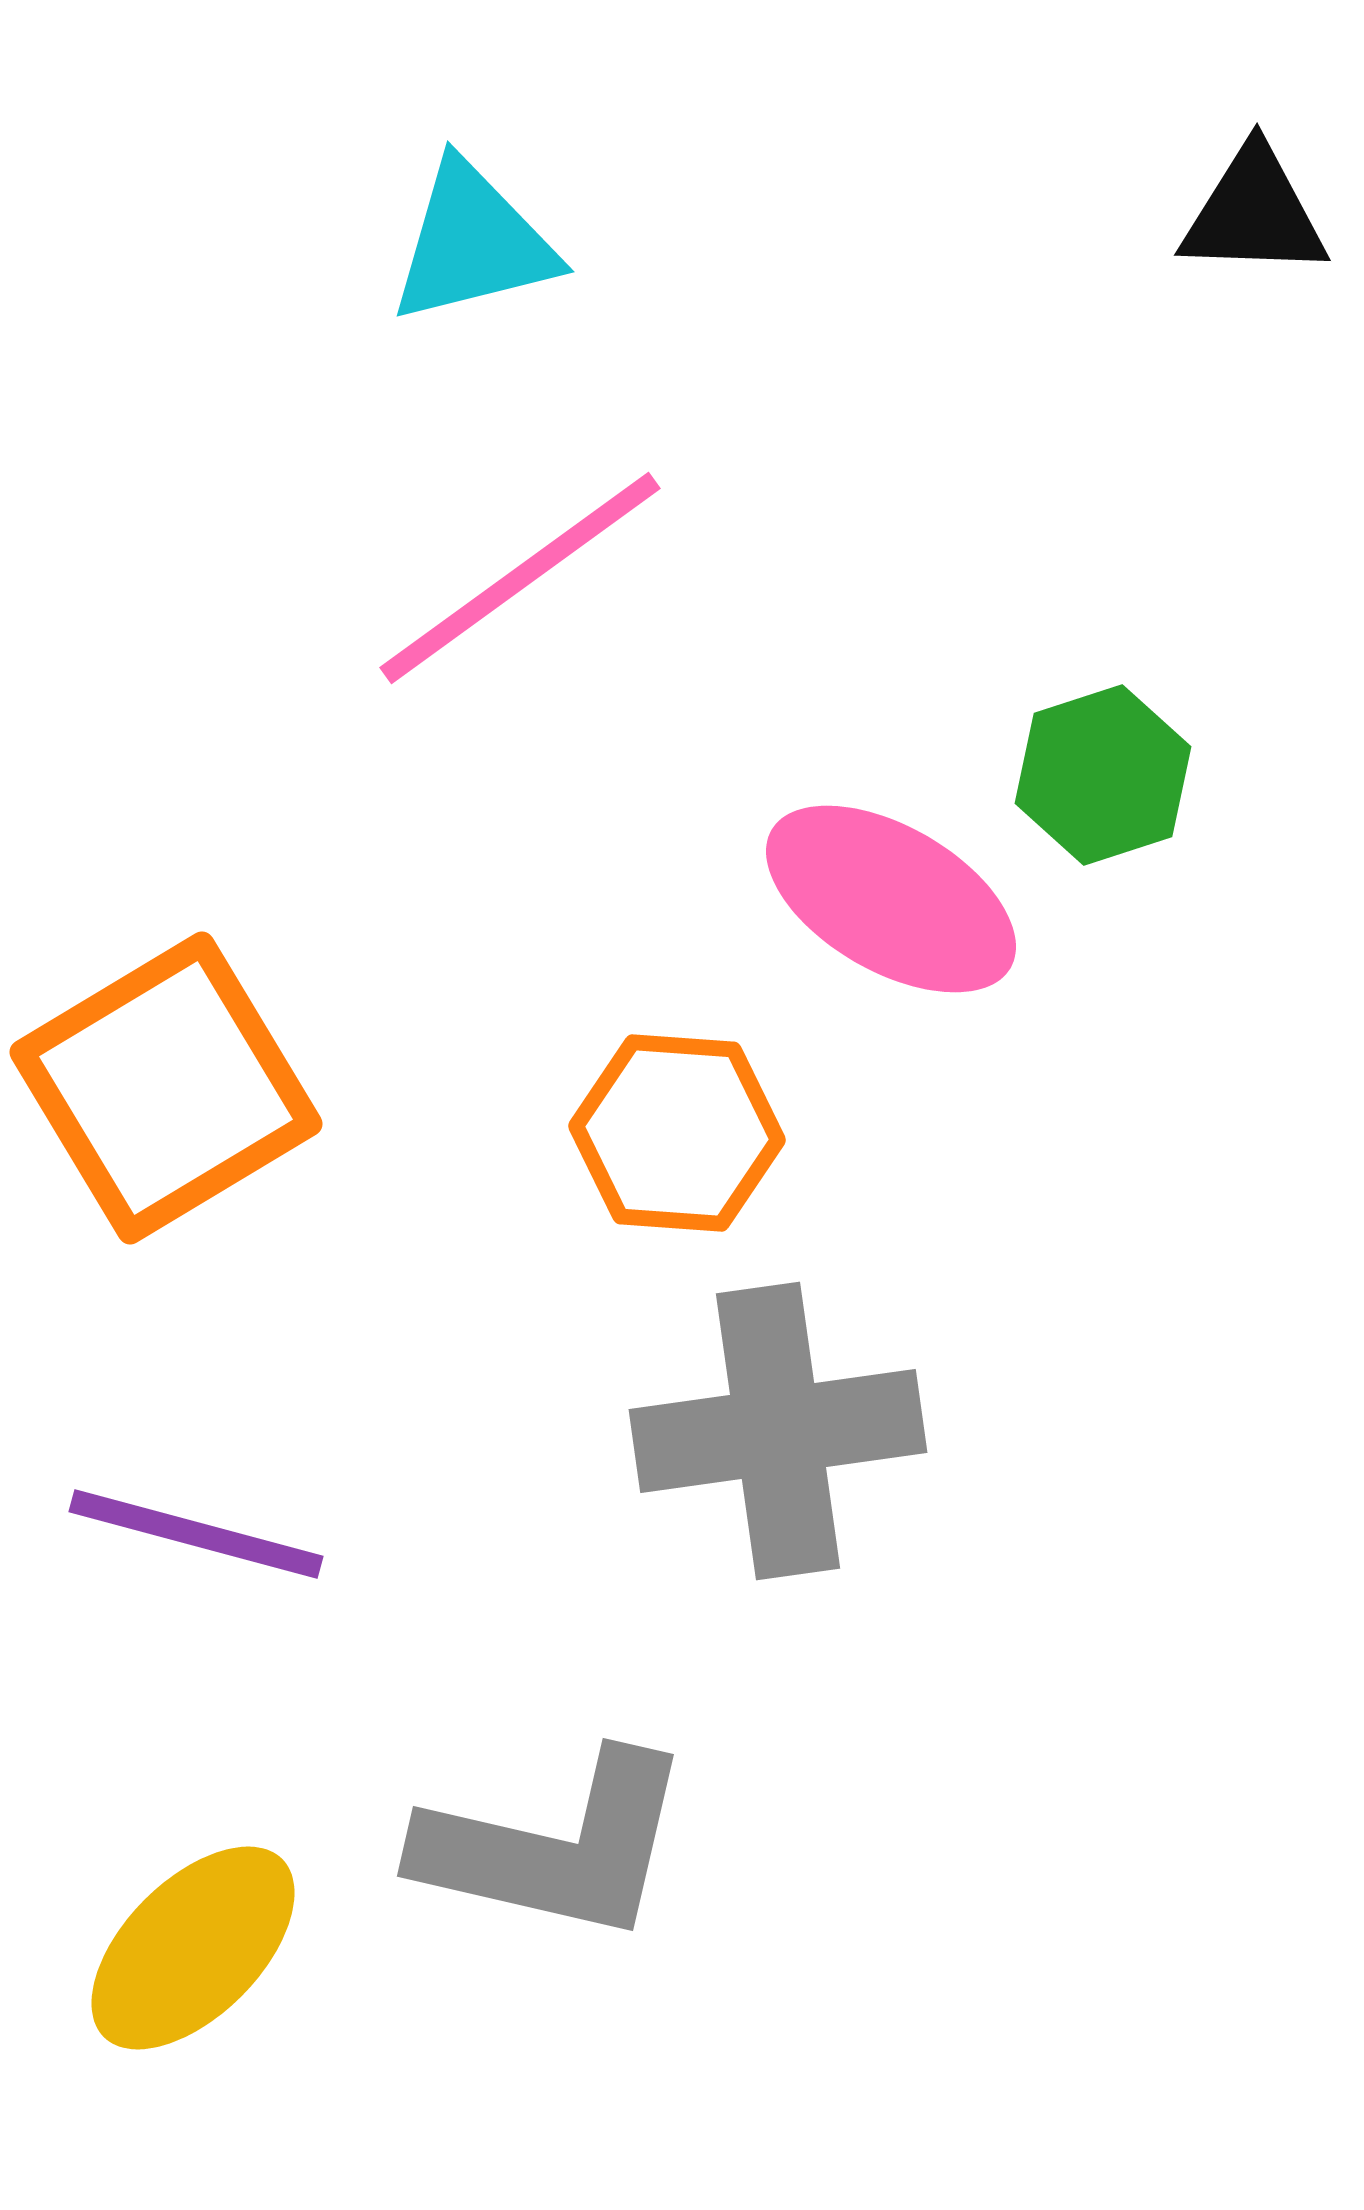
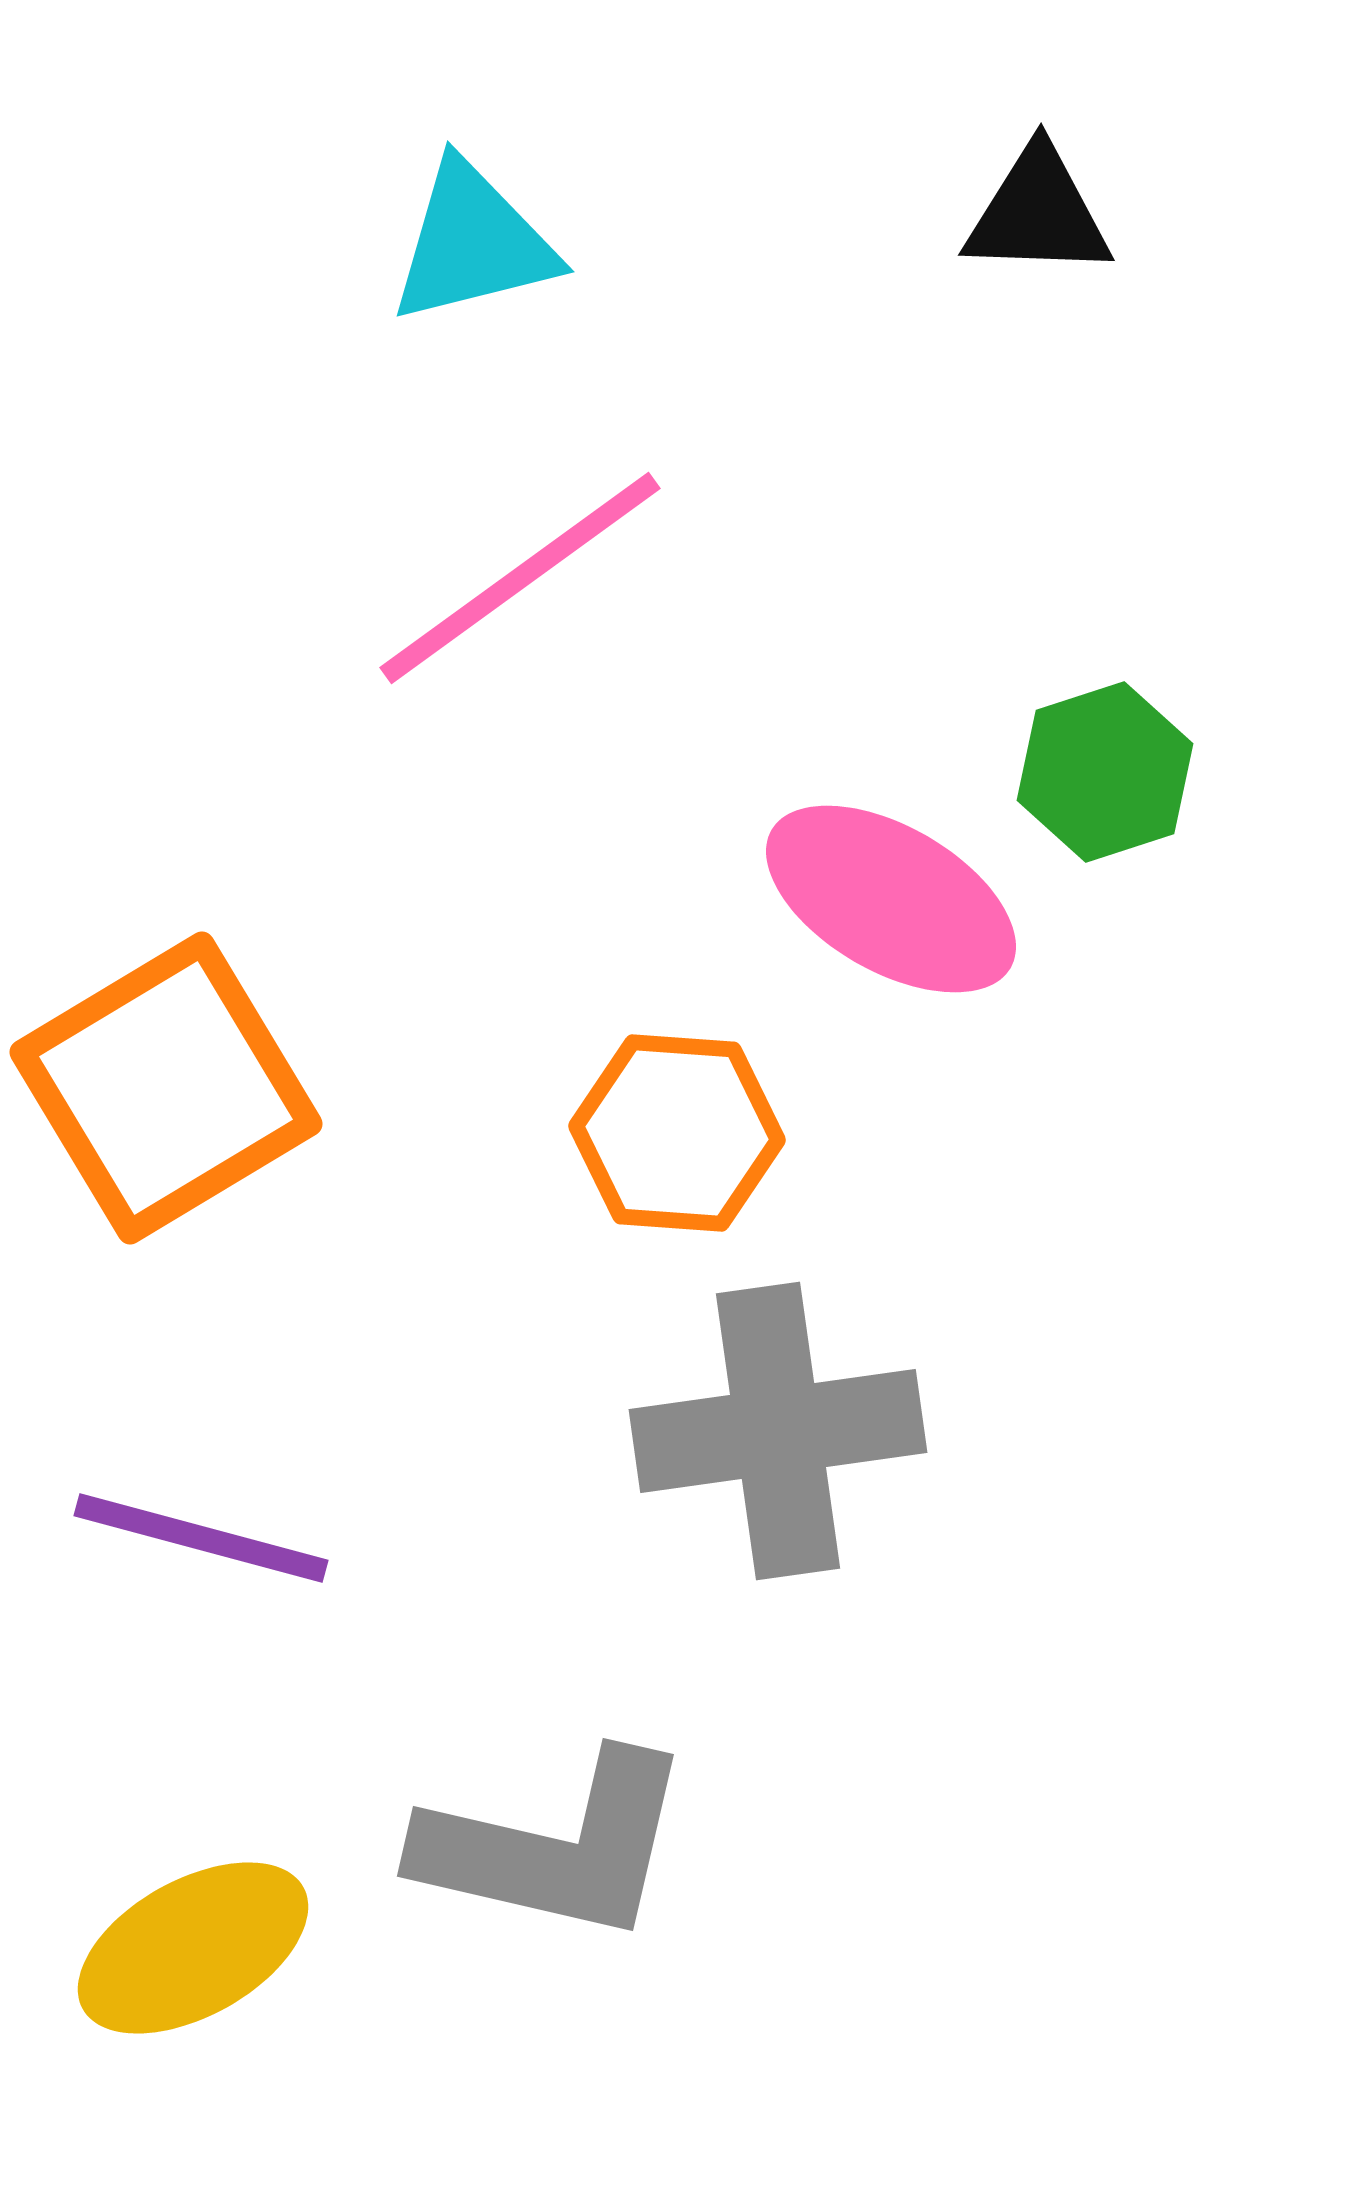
black triangle: moved 216 px left
green hexagon: moved 2 px right, 3 px up
purple line: moved 5 px right, 4 px down
yellow ellipse: rotated 16 degrees clockwise
